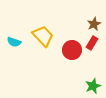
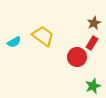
brown star: moved 1 px up
yellow trapezoid: rotated 10 degrees counterclockwise
cyan semicircle: rotated 48 degrees counterclockwise
red circle: moved 5 px right, 7 px down
